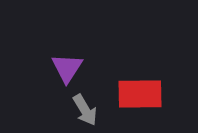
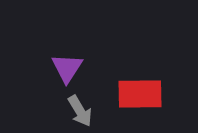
gray arrow: moved 5 px left, 1 px down
